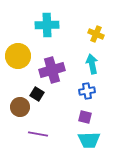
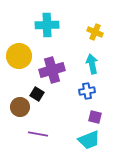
yellow cross: moved 1 px left, 2 px up
yellow circle: moved 1 px right
purple square: moved 10 px right
cyan trapezoid: rotated 20 degrees counterclockwise
